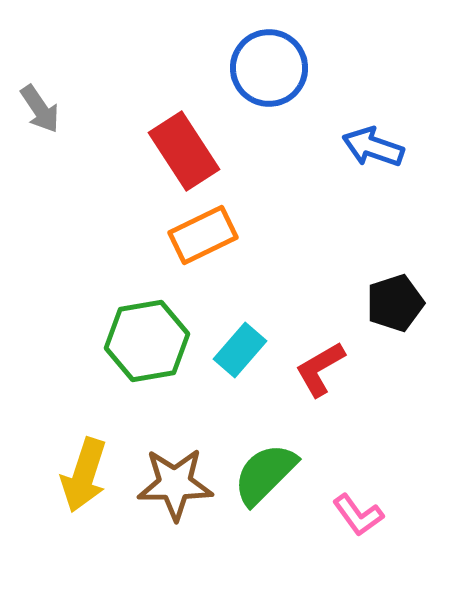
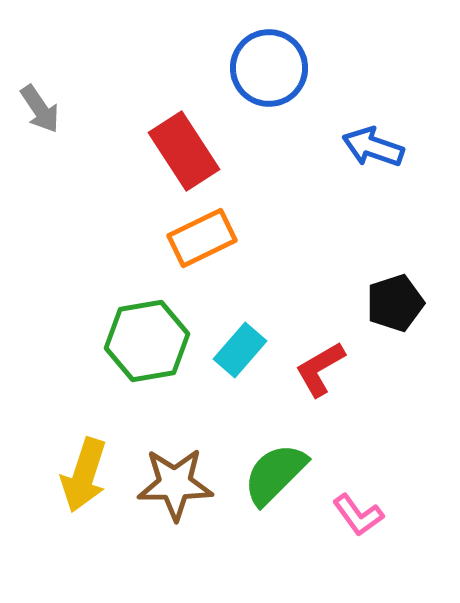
orange rectangle: moved 1 px left, 3 px down
green semicircle: moved 10 px right
